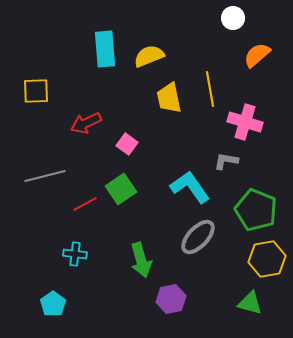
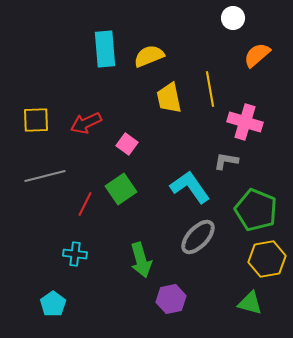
yellow square: moved 29 px down
red line: rotated 35 degrees counterclockwise
